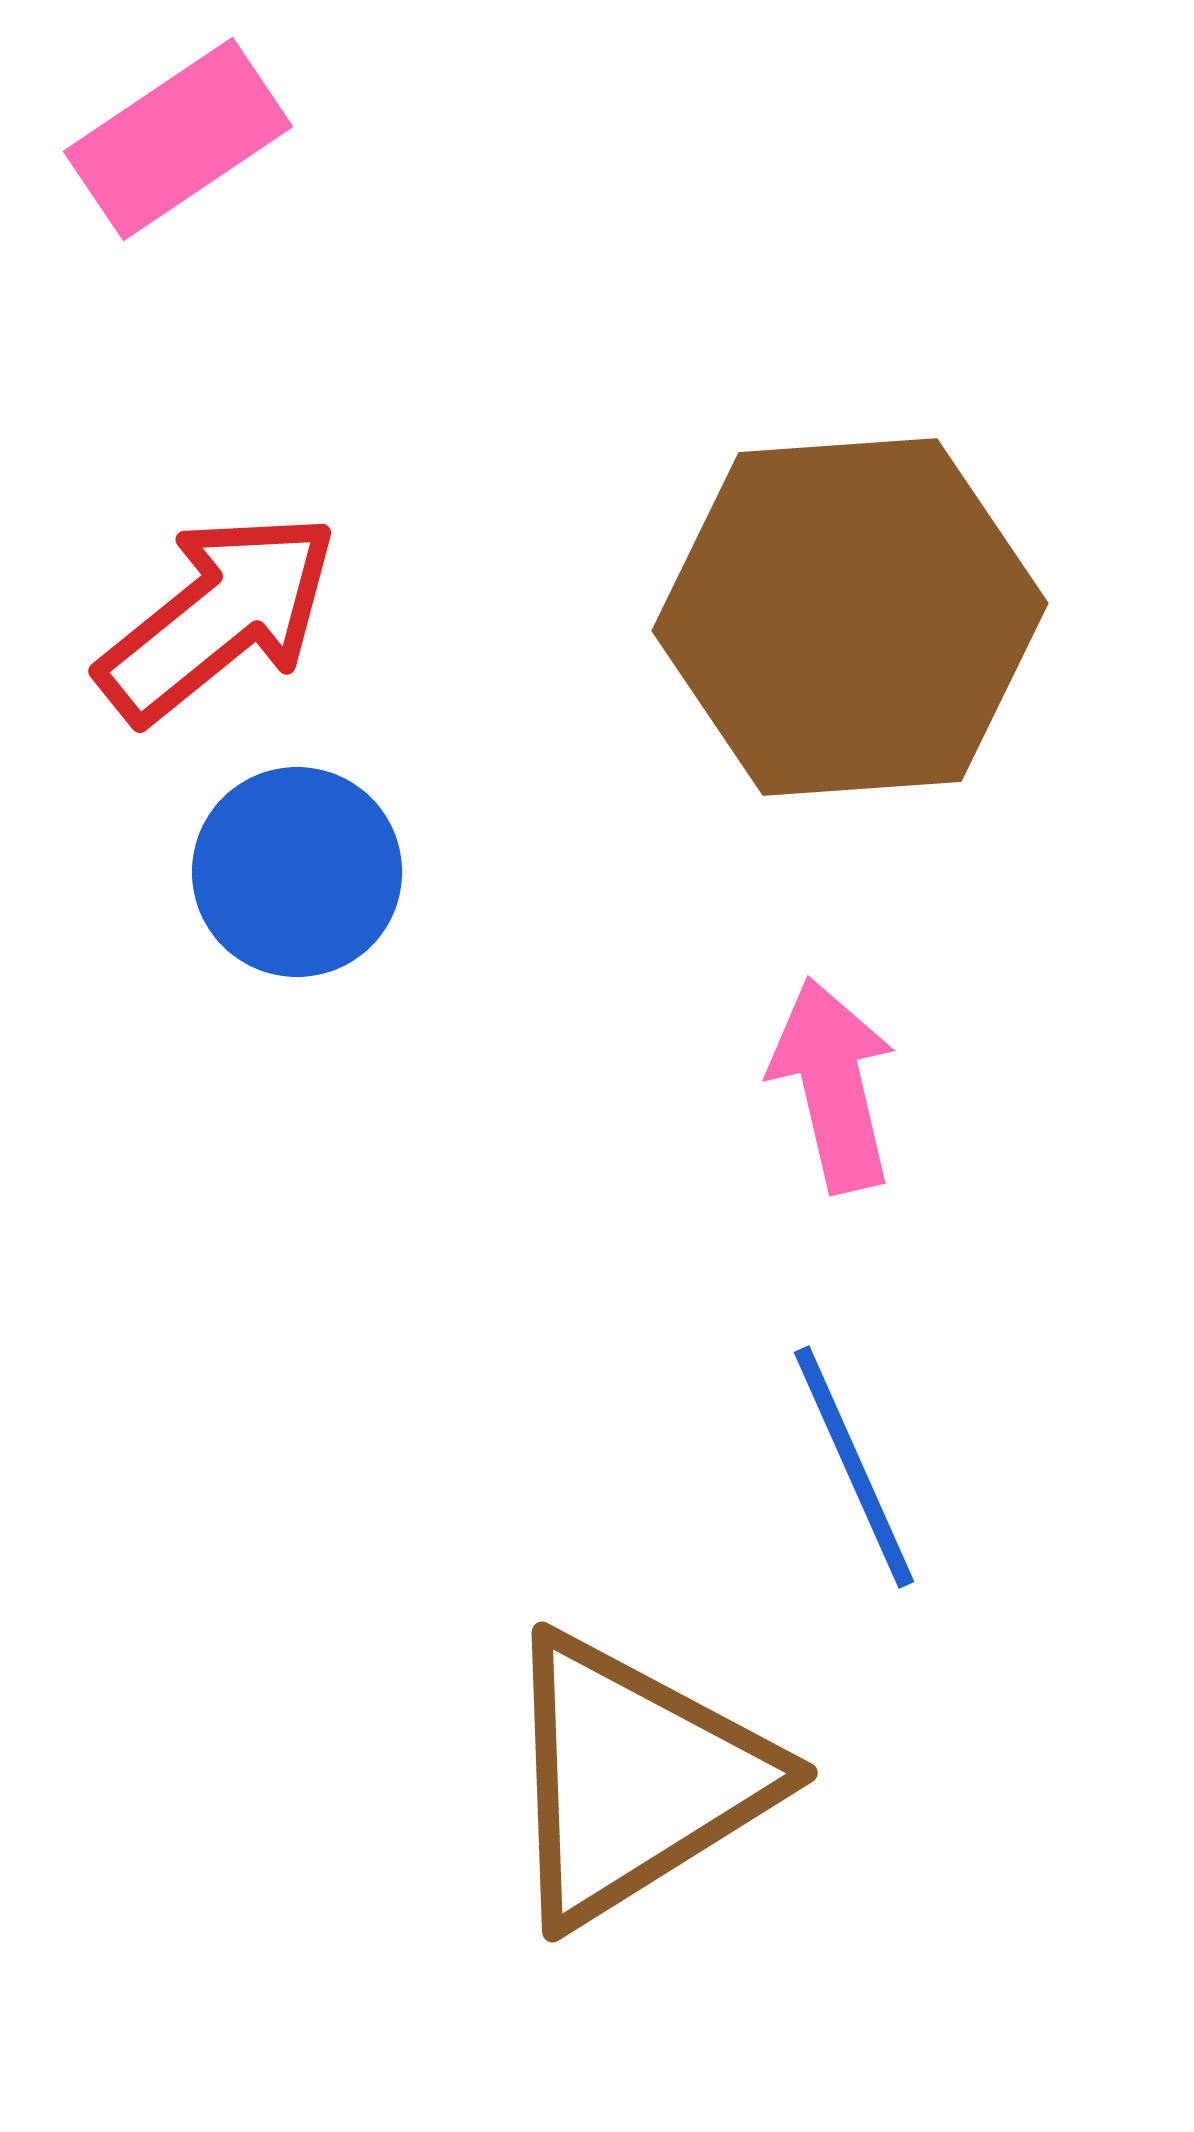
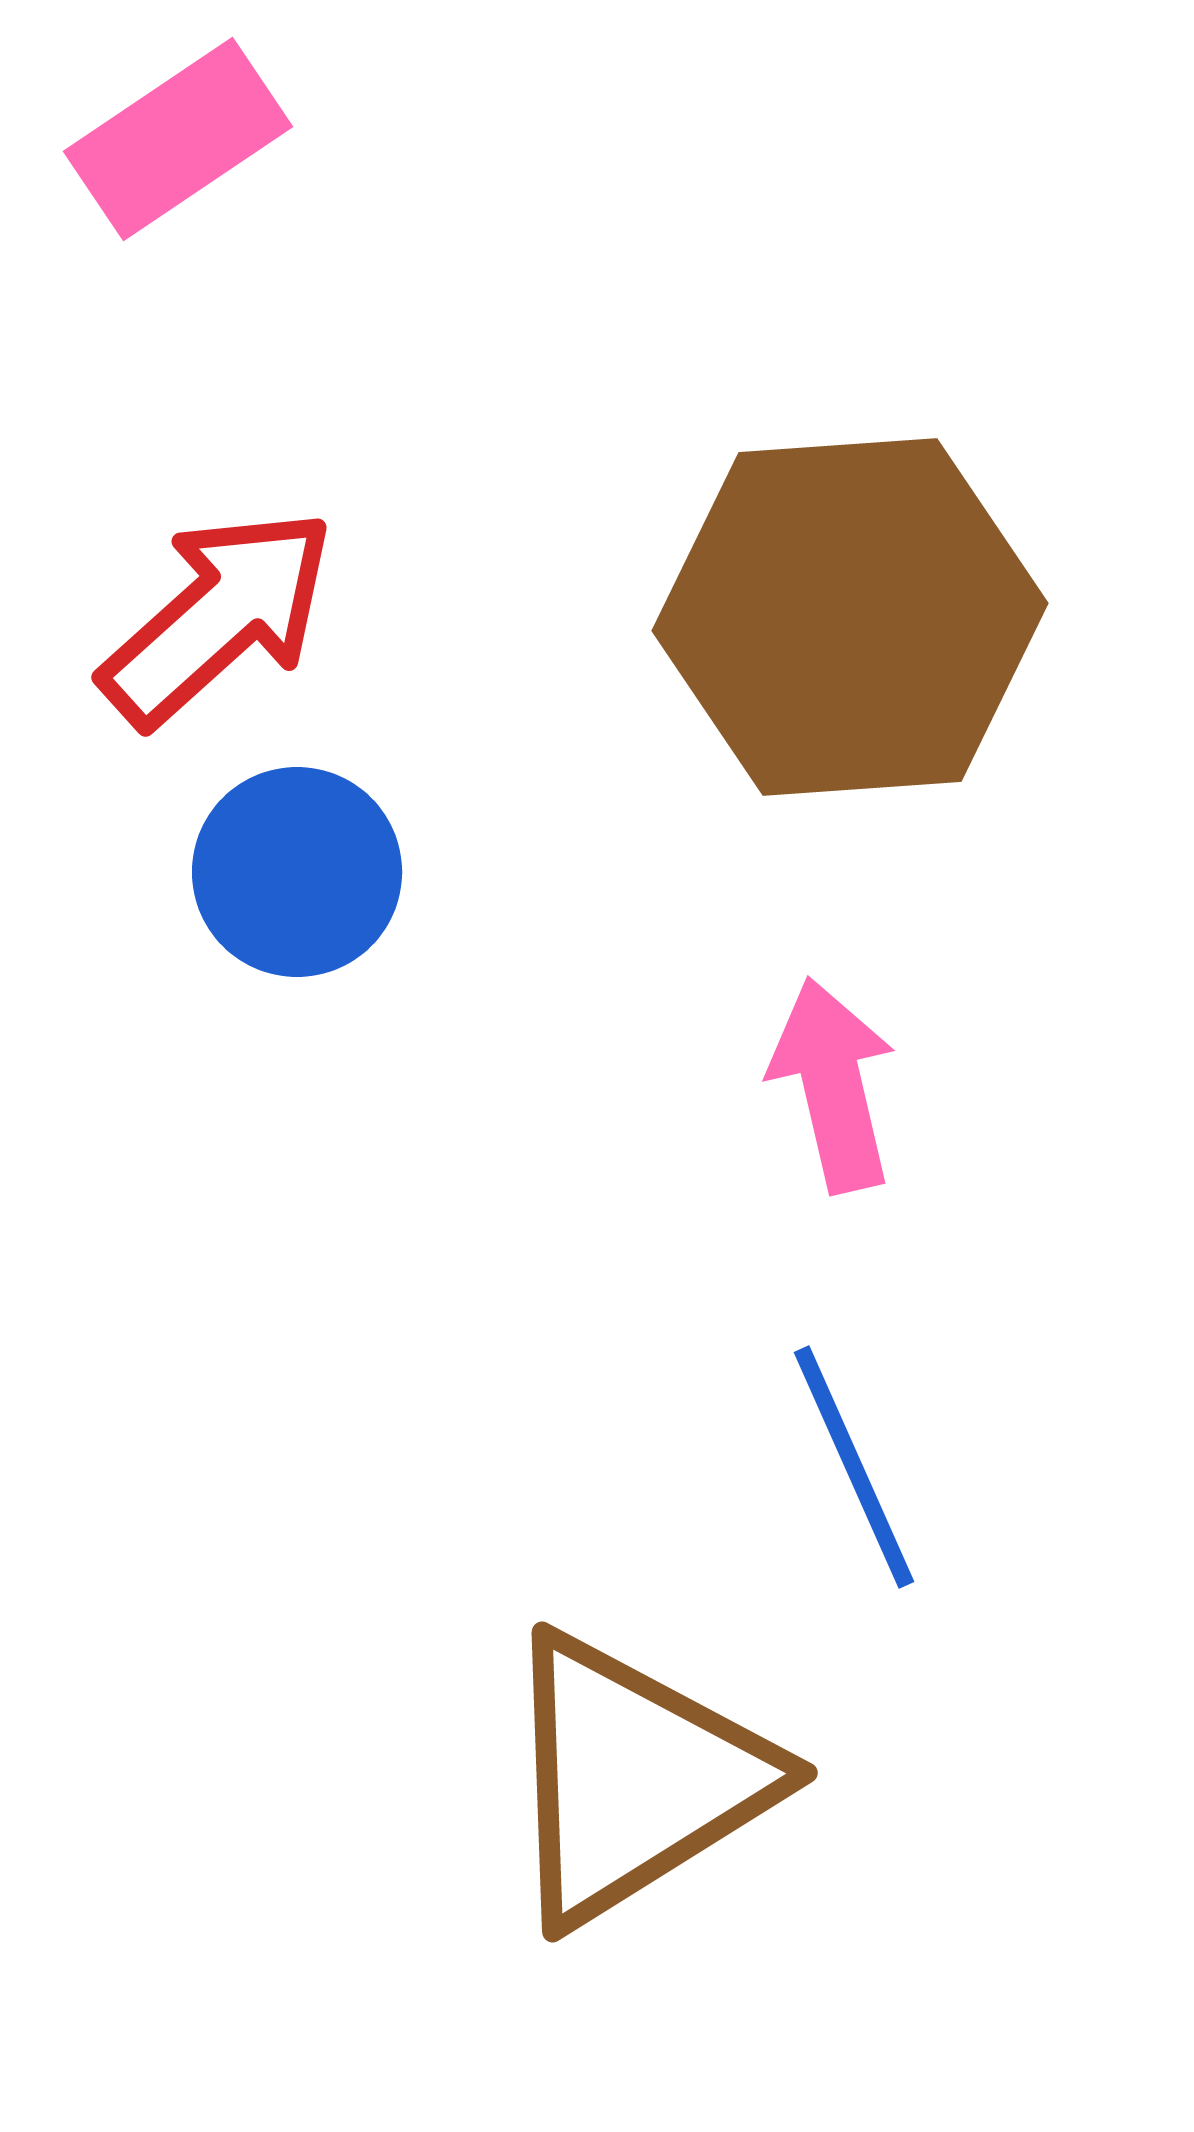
red arrow: rotated 3 degrees counterclockwise
